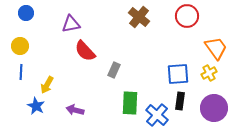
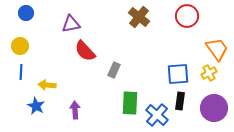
orange trapezoid: moved 1 px right, 1 px down
yellow arrow: rotated 66 degrees clockwise
purple arrow: rotated 72 degrees clockwise
